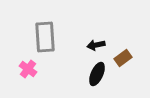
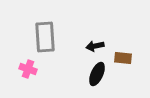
black arrow: moved 1 px left, 1 px down
brown rectangle: rotated 42 degrees clockwise
pink cross: rotated 18 degrees counterclockwise
